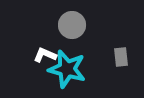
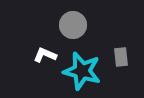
gray circle: moved 1 px right
cyan star: moved 15 px right, 2 px down
